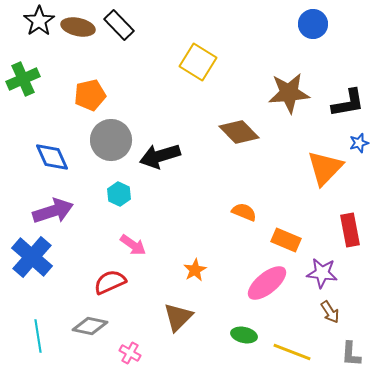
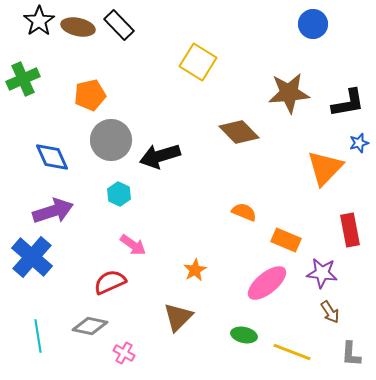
pink cross: moved 6 px left
